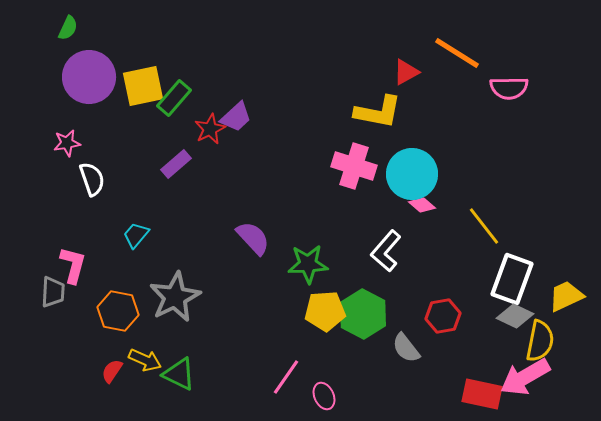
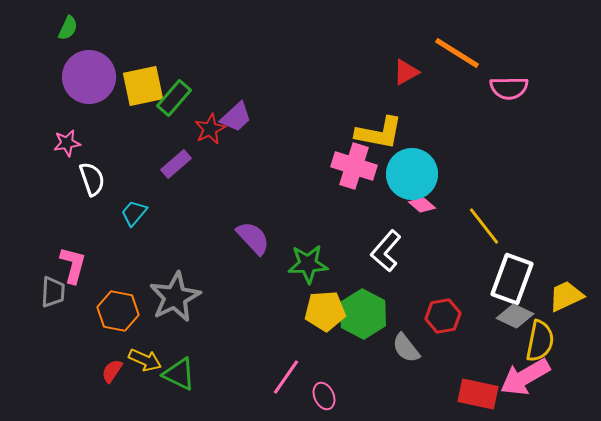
yellow L-shape: moved 1 px right, 21 px down
cyan trapezoid: moved 2 px left, 22 px up
red rectangle: moved 4 px left
